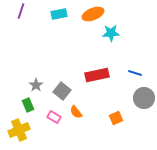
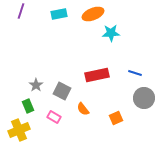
gray square: rotated 12 degrees counterclockwise
green rectangle: moved 1 px down
orange semicircle: moved 7 px right, 3 px up
